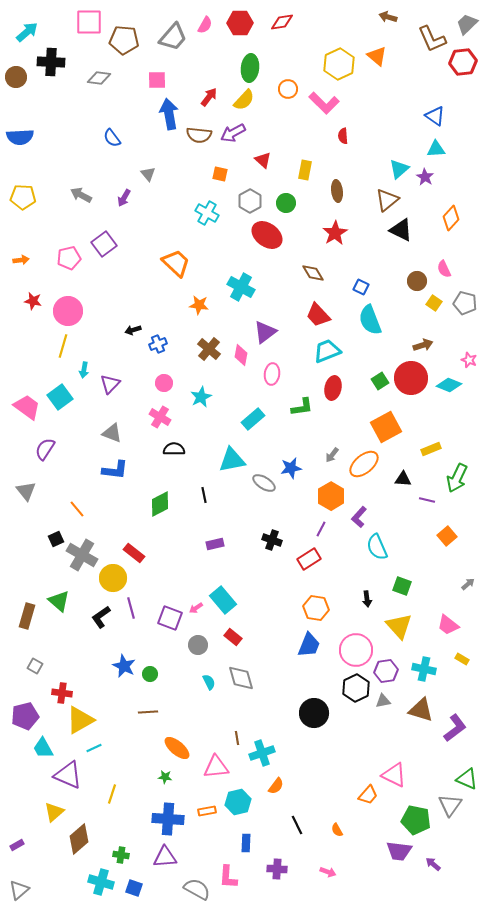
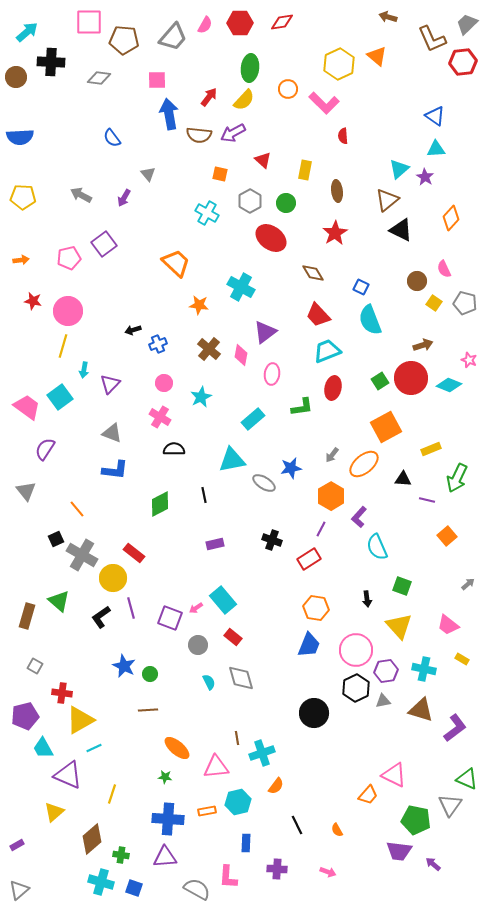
red ellipse at (267, 235): moved 4 px right, 3 px down
brown line at (148, 712): moved 2 px up
brown diamond at (79, 839): moved 13 px right
